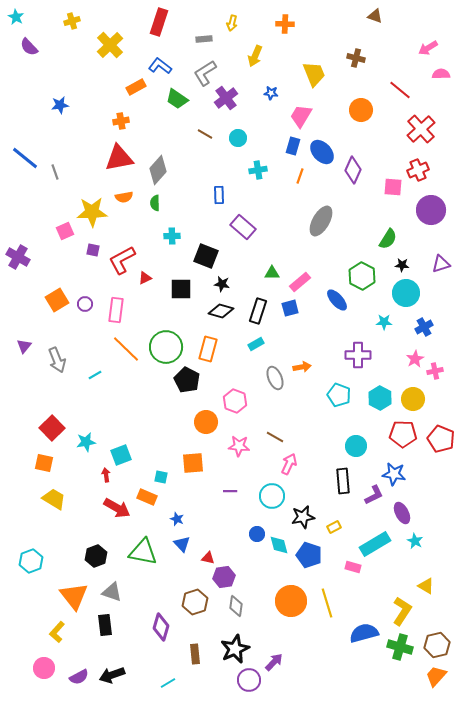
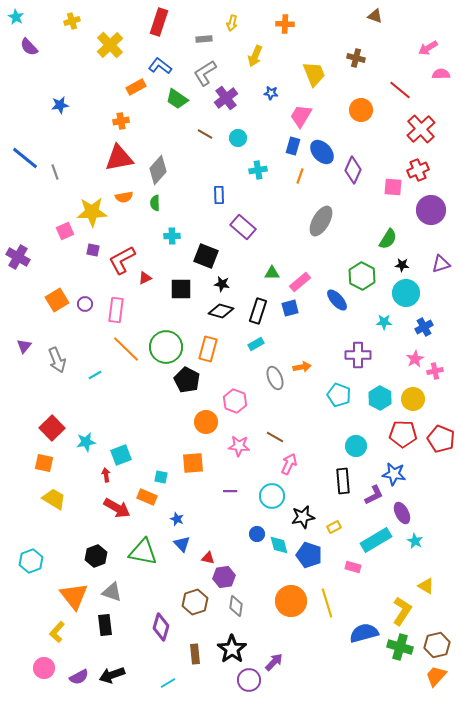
cyan rectangle at (375, 544): moved 1 px right, 4 px up
black star at (235, 649): moved 3 px left; rotated 12 degrees counterclockwise
